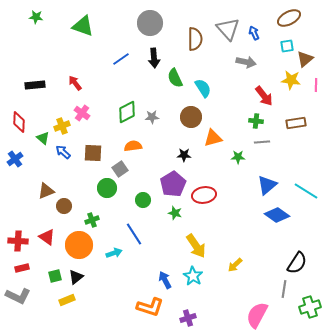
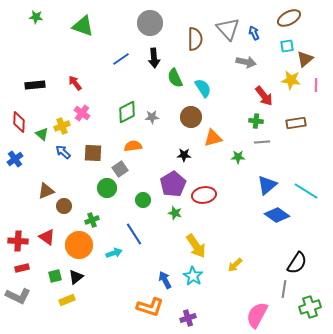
green triangle at (43, 138): moved 1 px left, 4 px up
